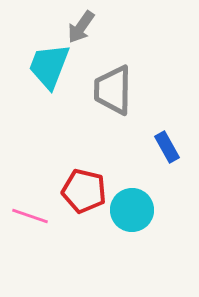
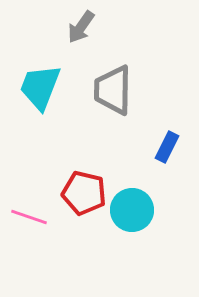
cyan trapezoid: moved 9 px left, 21 px down
blue rectangle: rotated 56 degrees clockwise
red pentagon: moved 2 px down
pink line: moved 1 px left, 1 px down
